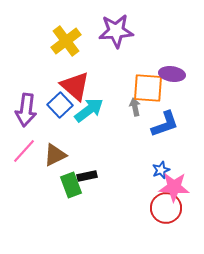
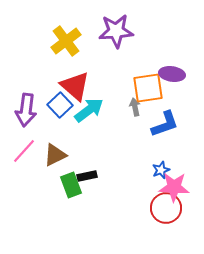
orange square: rotated 12 degrees counterclockwise
